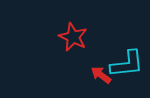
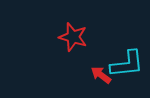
red star: rotated 8 degrees counterclockwise
